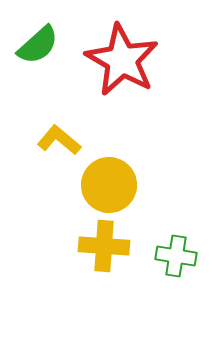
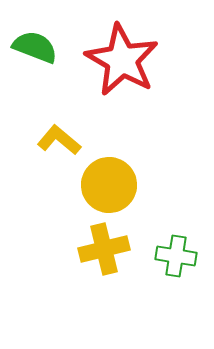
green semicircle: moved 3 px left, 2 px down; rotated 117 degrees counterclockwise
yellow cross: moved 3 px down; rotated 18 degrees counterclockwise
